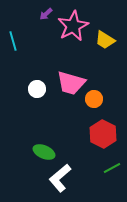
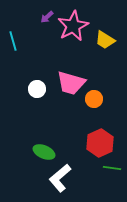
purple arrow: moved 1 px right, 3 px down
red hexagon: moved 3 px left, 9 px down; rotated 8 degrees clockwise
green line: rotated 36 degrees clockwise
